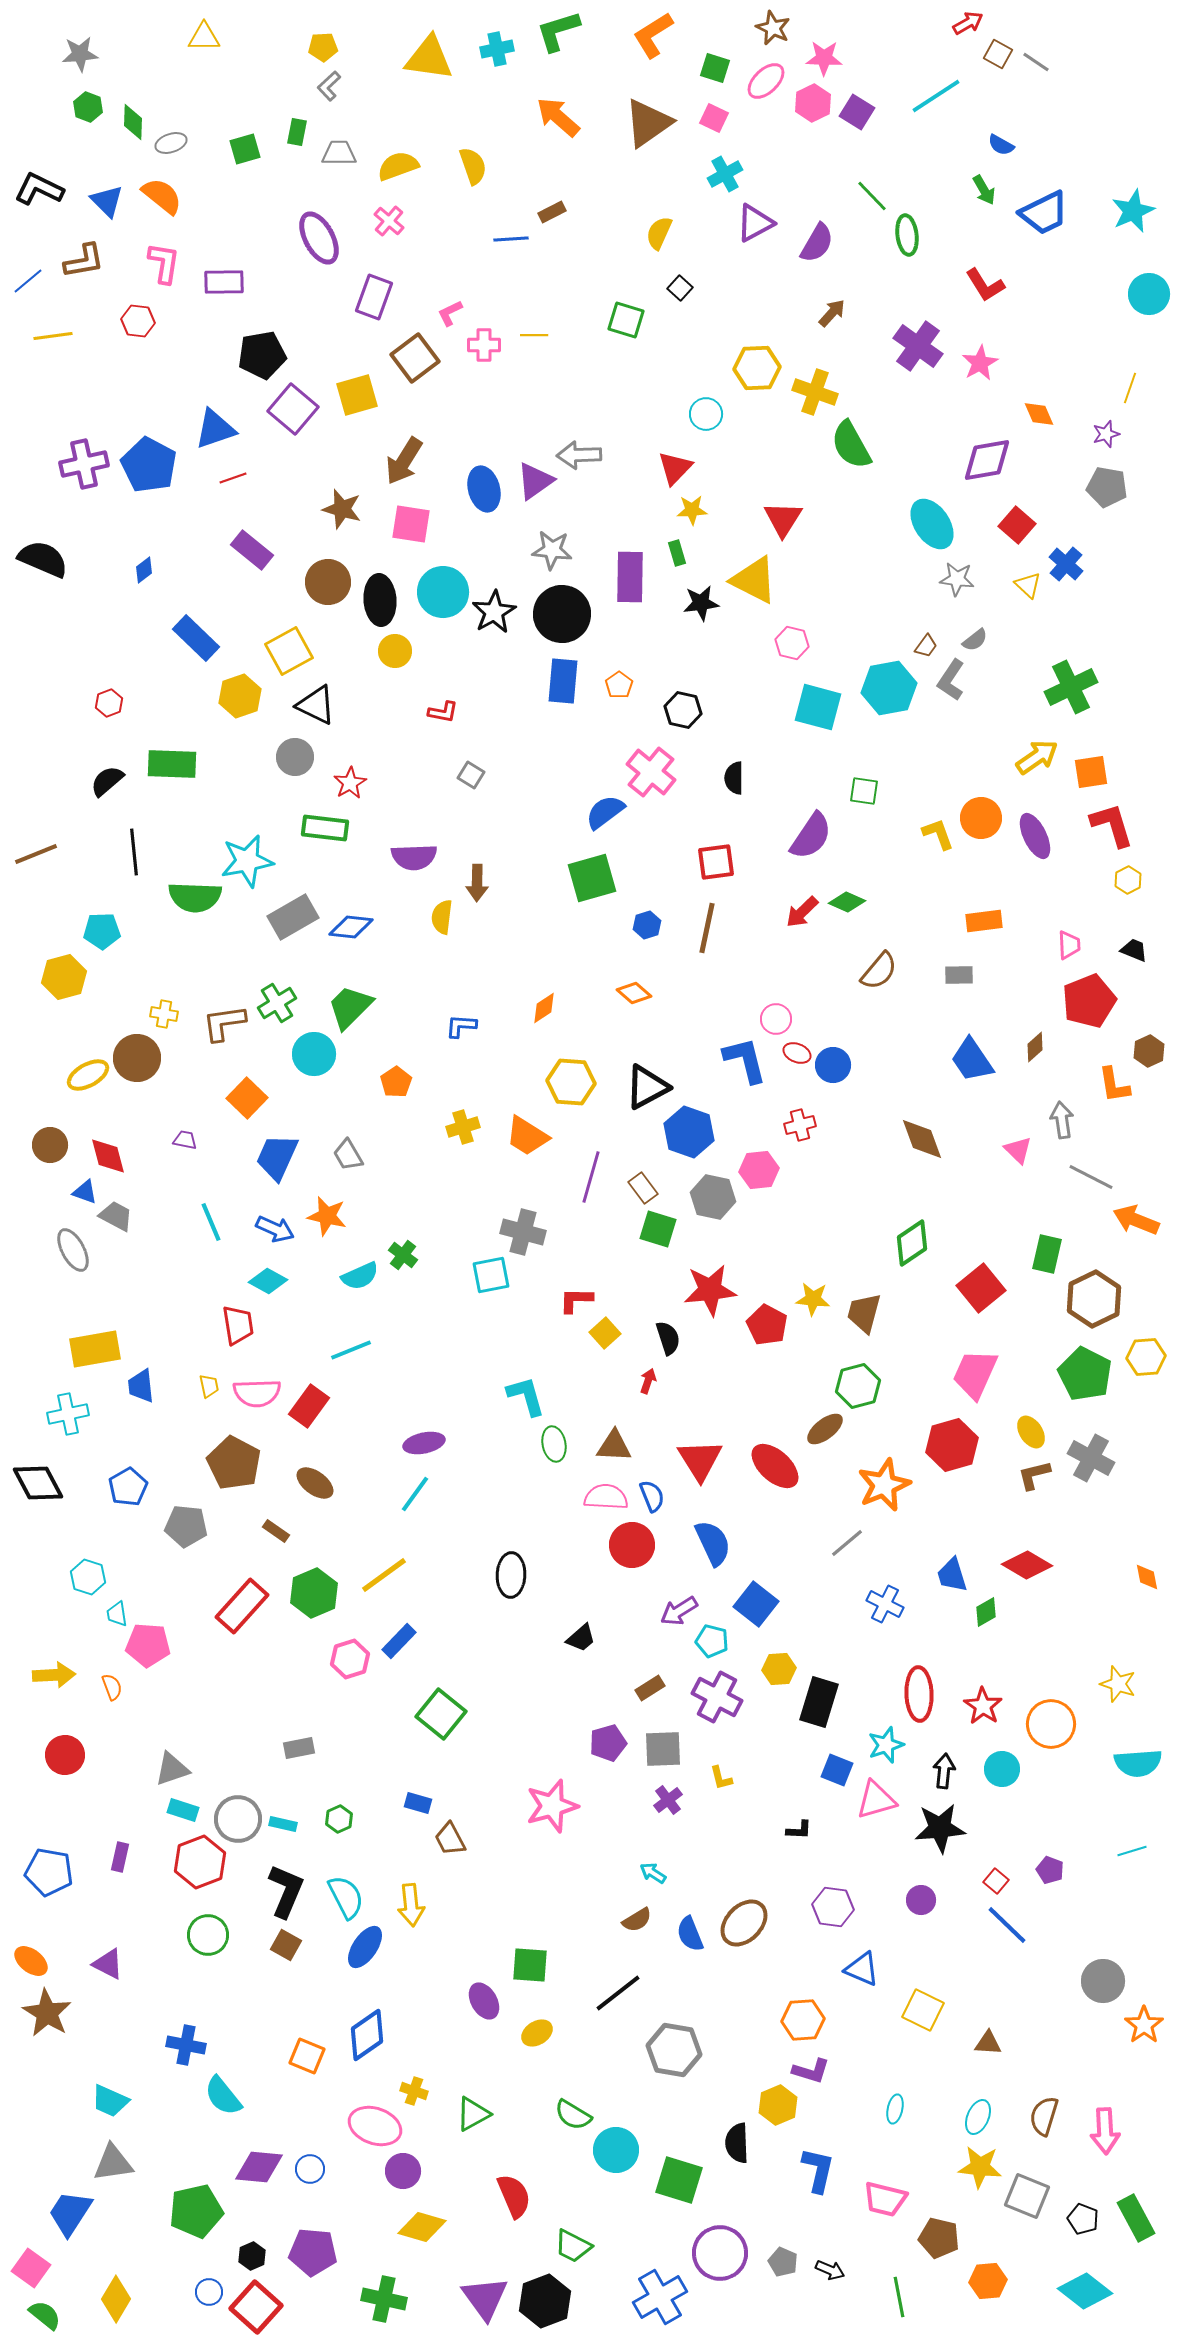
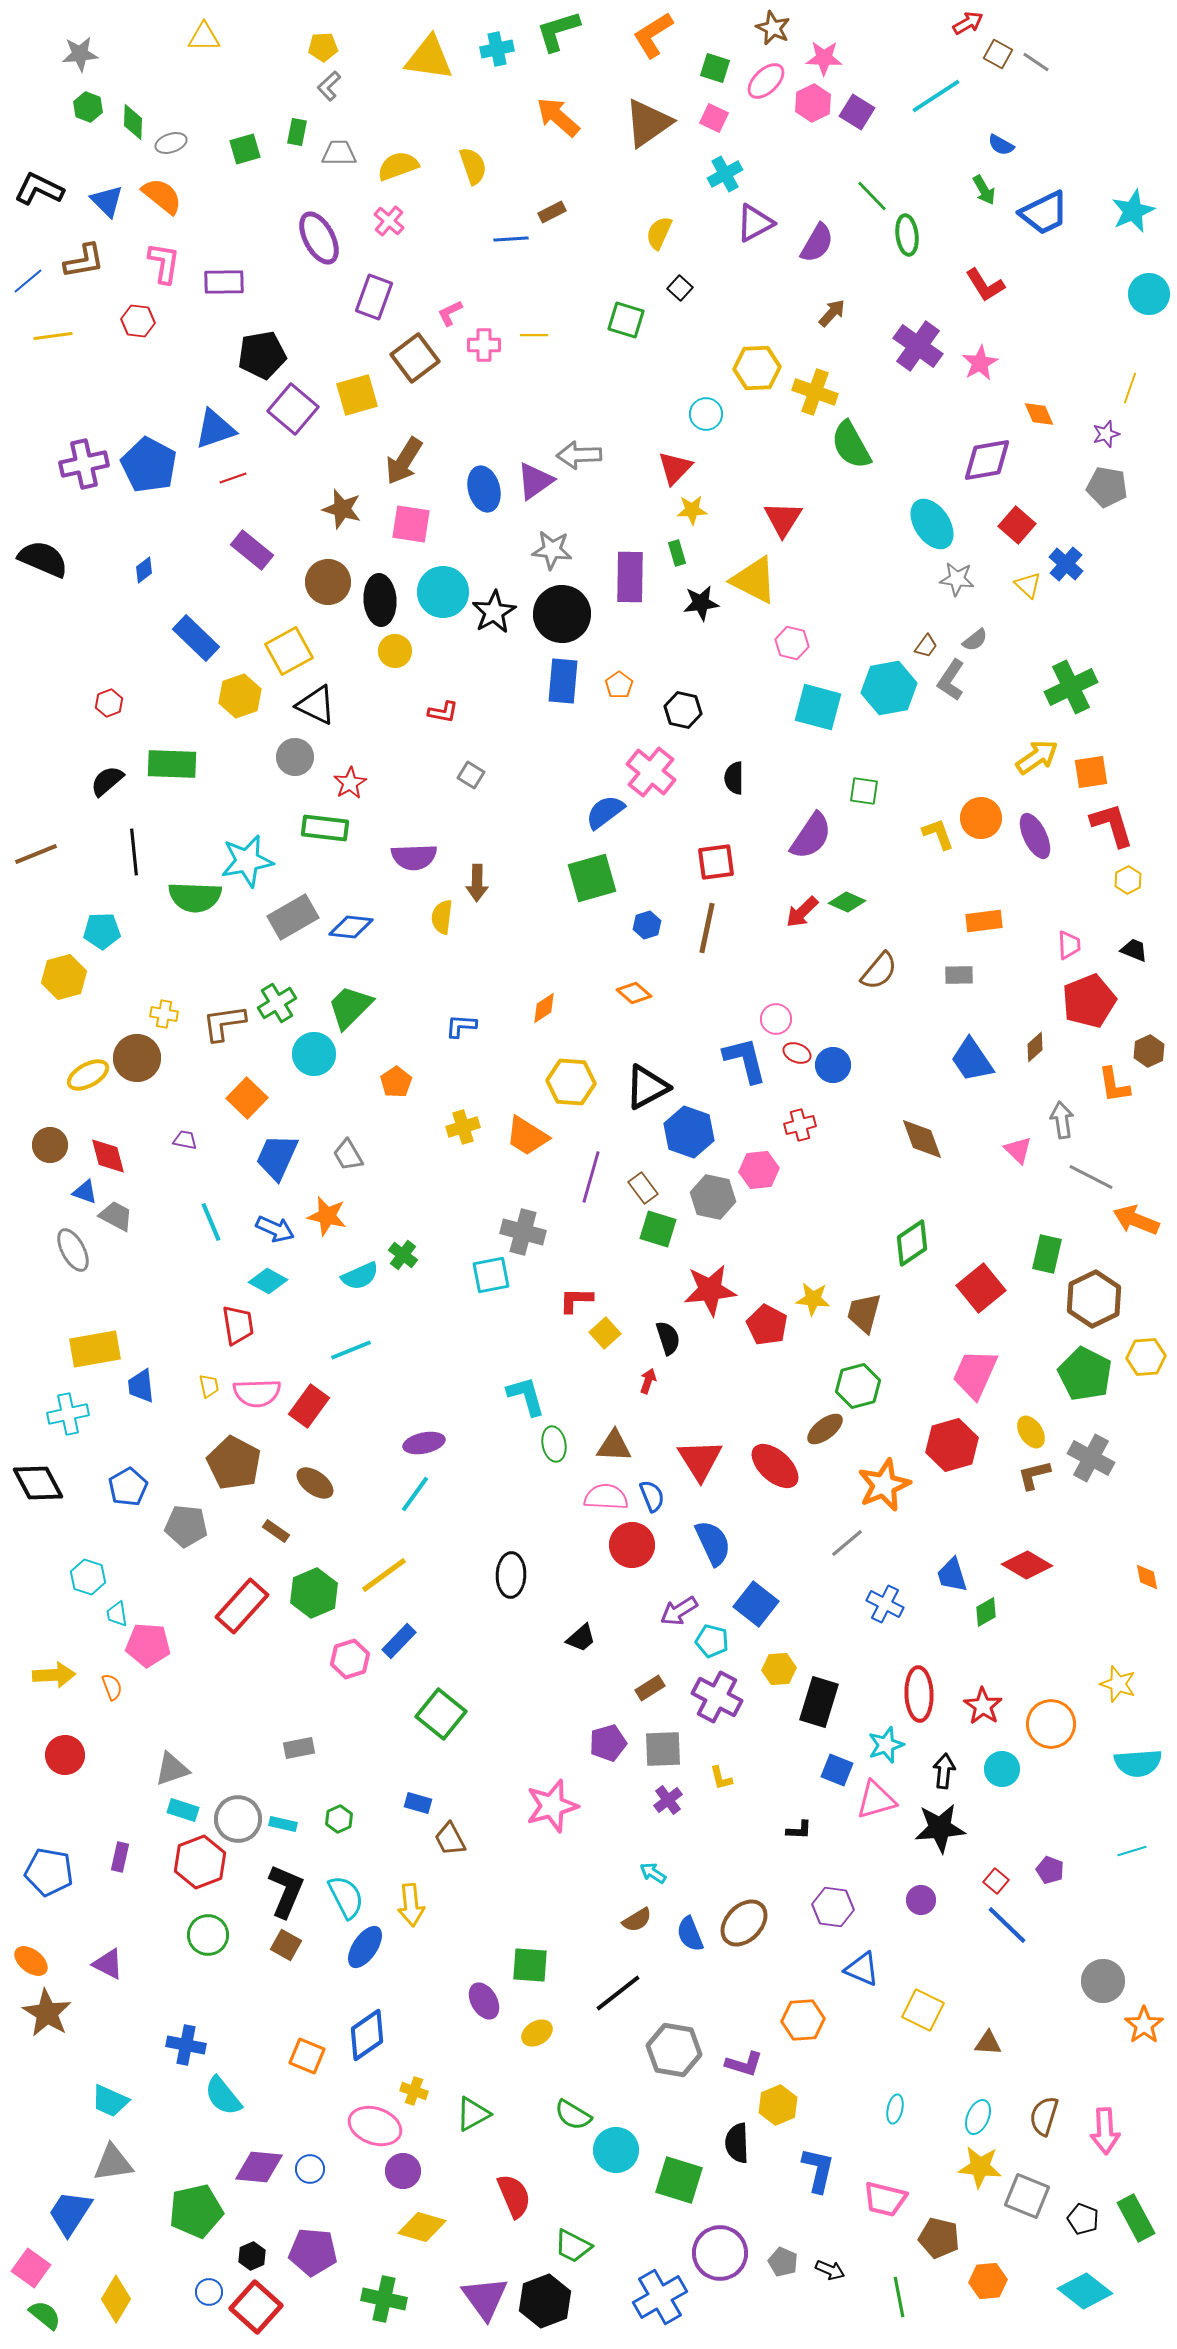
purple L-shape at (811, 2071): moved 67 px left, 7 px up
